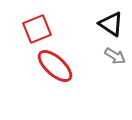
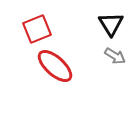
black triangle: rotated 24 degrees clockwise
